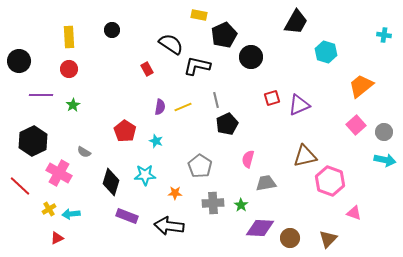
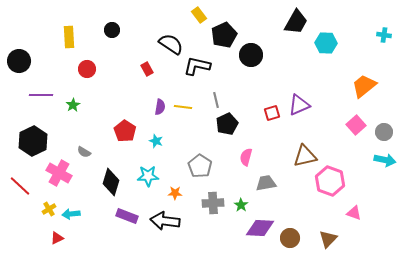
yellow rectangle at (199, 15): rotated 42 degrees clockwise
cyan hexagon at (326, 52): moved 9 px up; rotated 15 degrees counterclockwise
black circle at (251, 57): moved 2 px up
red circle at (69, 69): moved 18 px right
orange trapezoid at (361, 86): moved 3 px right
red square at (272, 98): moved 15 px down
yellow line at (183, 107): rotated 30 degrees clockwise
pink semicircle at (248, 159): moved 2 px left, 2 px up
cyan star at (145, 175): moved 3 px right, 1 px down
black arrow at (169, 226): moved 4 px left, 5 px up
